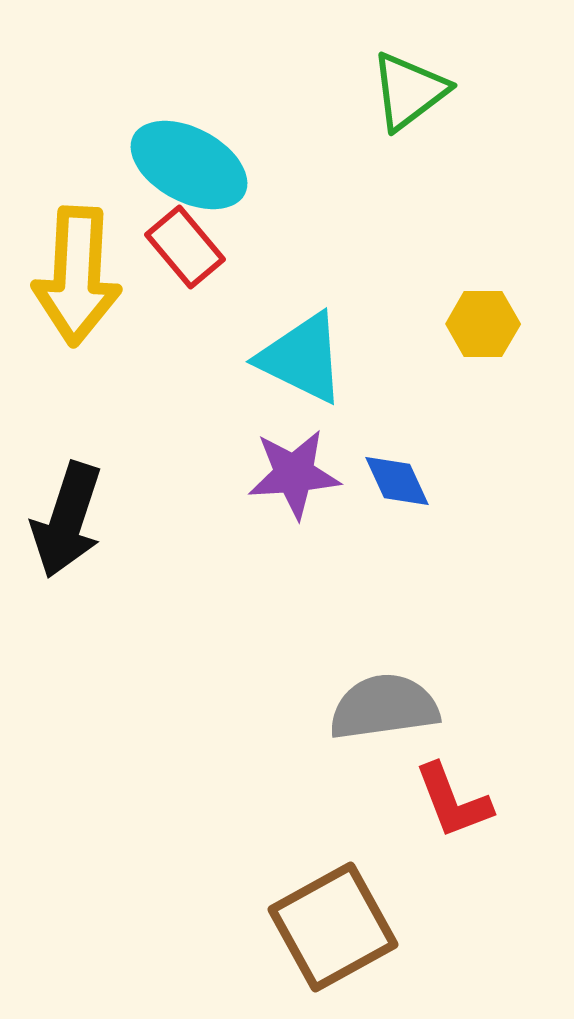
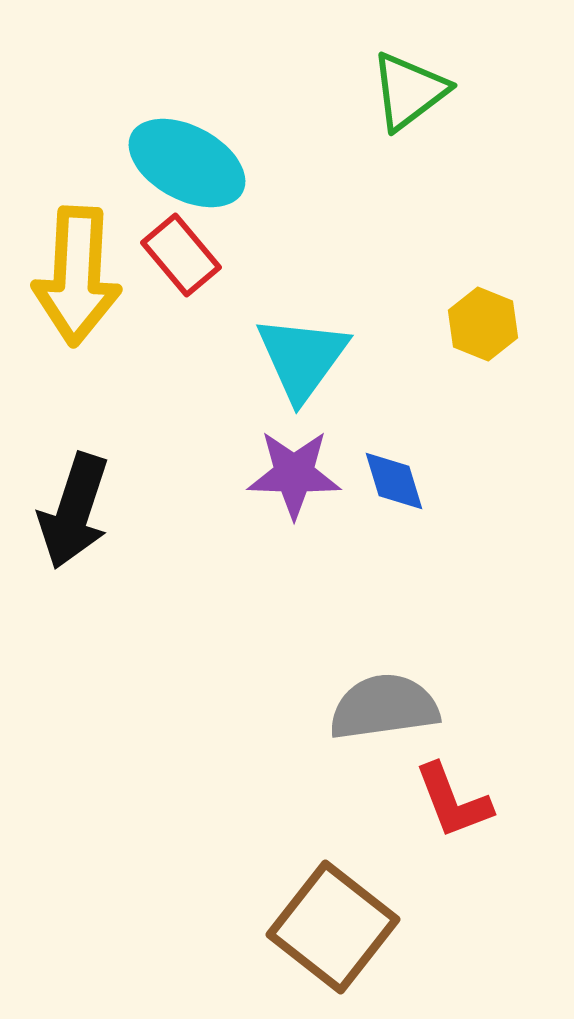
cyan ellipse: moved 2 px left, 2 px up
red rectangle: moved 4 px left, 8 px down
yellow hexagon: rotated 22 degrees clockwise
cyan triangle: rotated 40 degrees clockwise
purple star: rotated 6 degrees clockwise
blue diamond: moved 3 px left; rotated 8 degrees clockwise
black arrow: moved 7 px right, 9 px up
brown square: rotated 23 degrees counterclockwise
